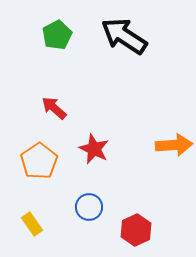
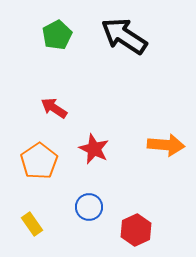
red arrow: rotated 8 degrees counterclockwise
orange arrow: moved 8 px left; rotated 9 degrees clockwise
